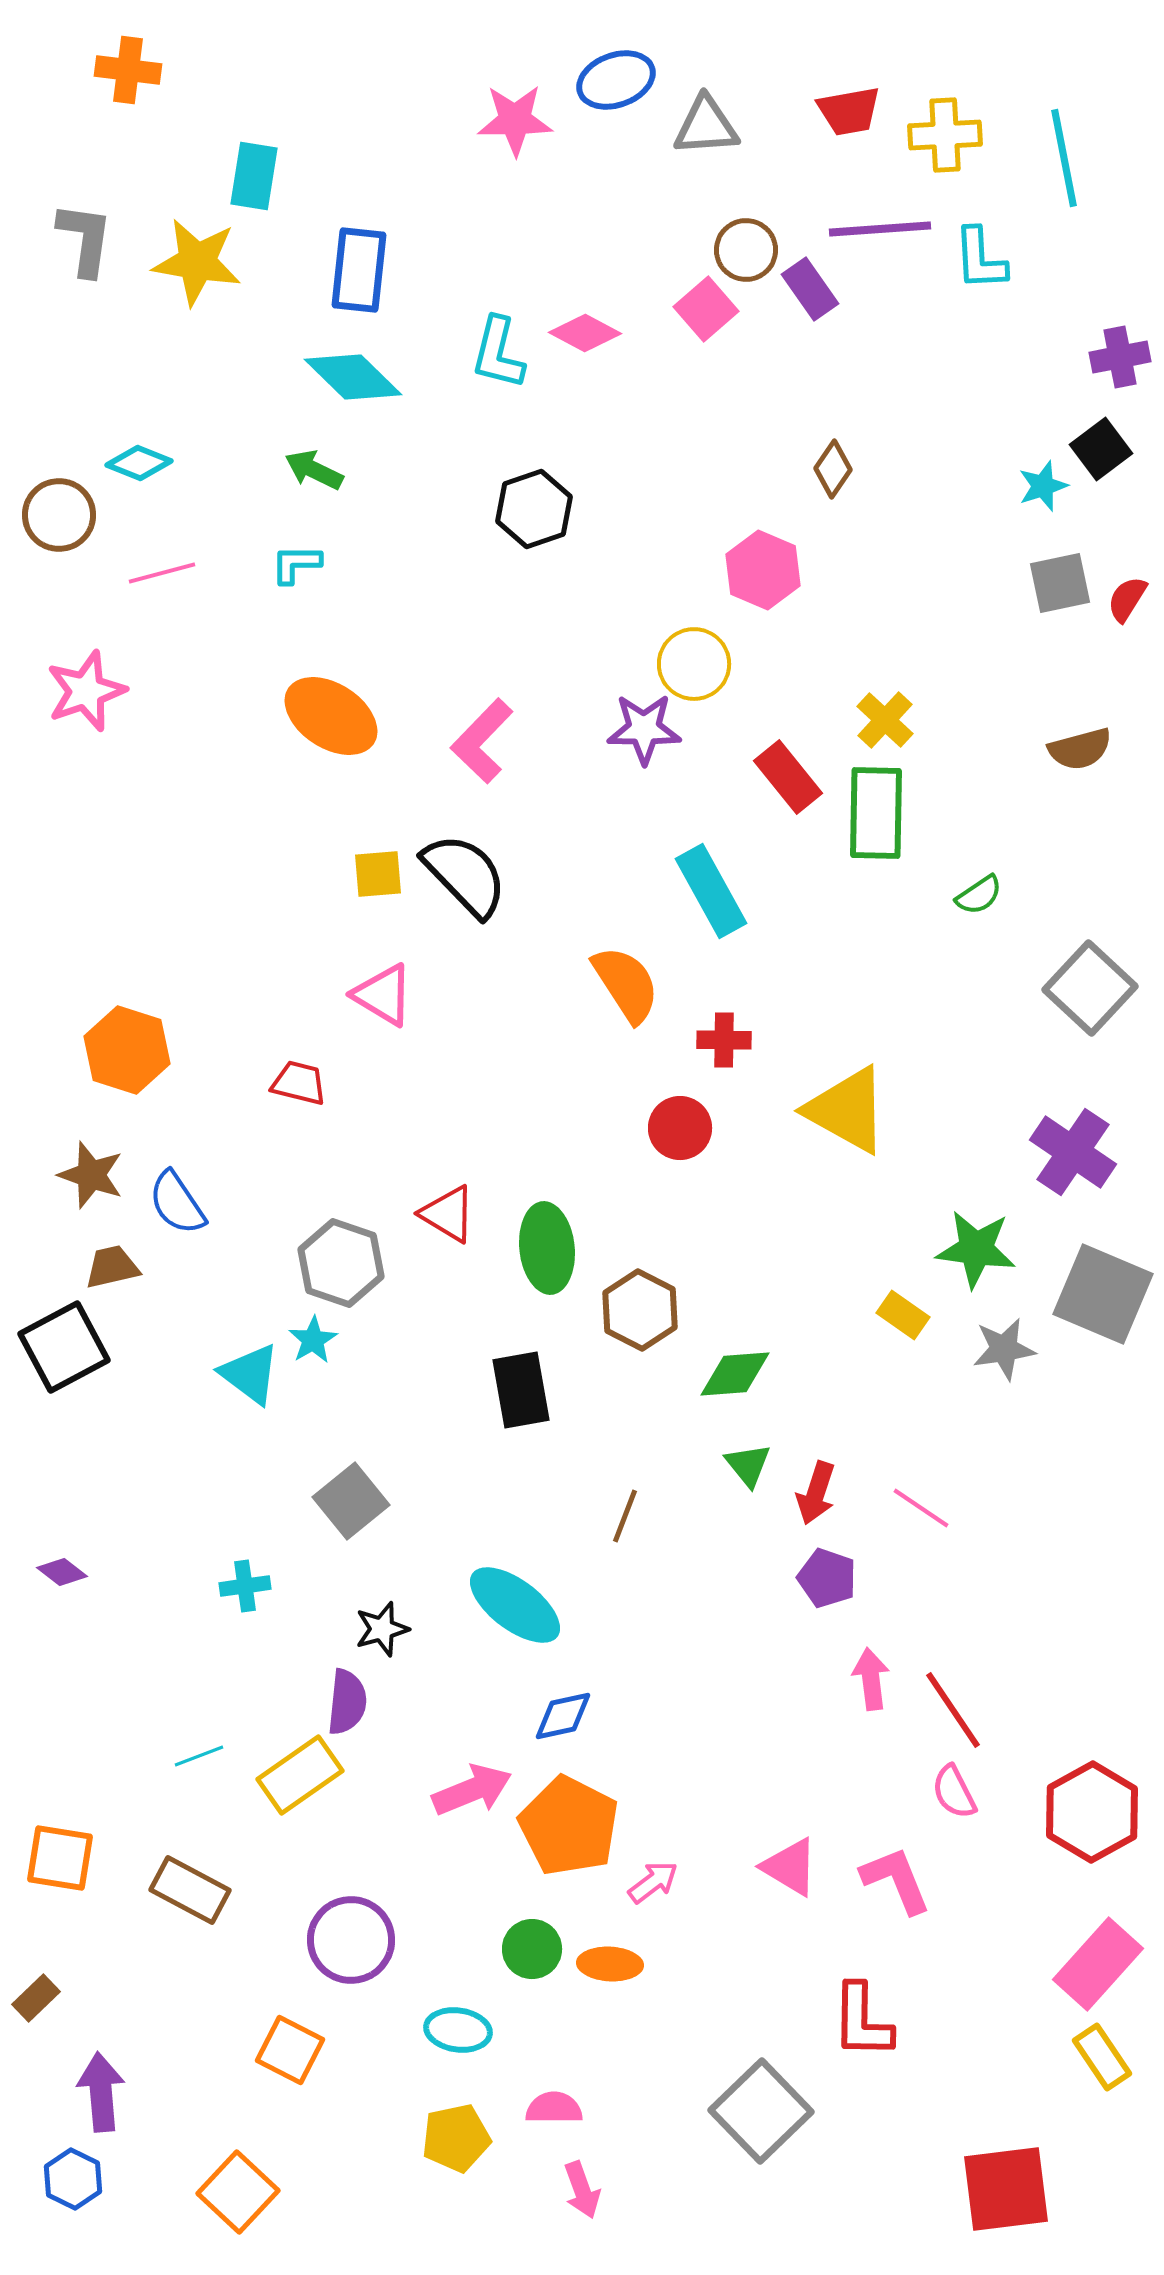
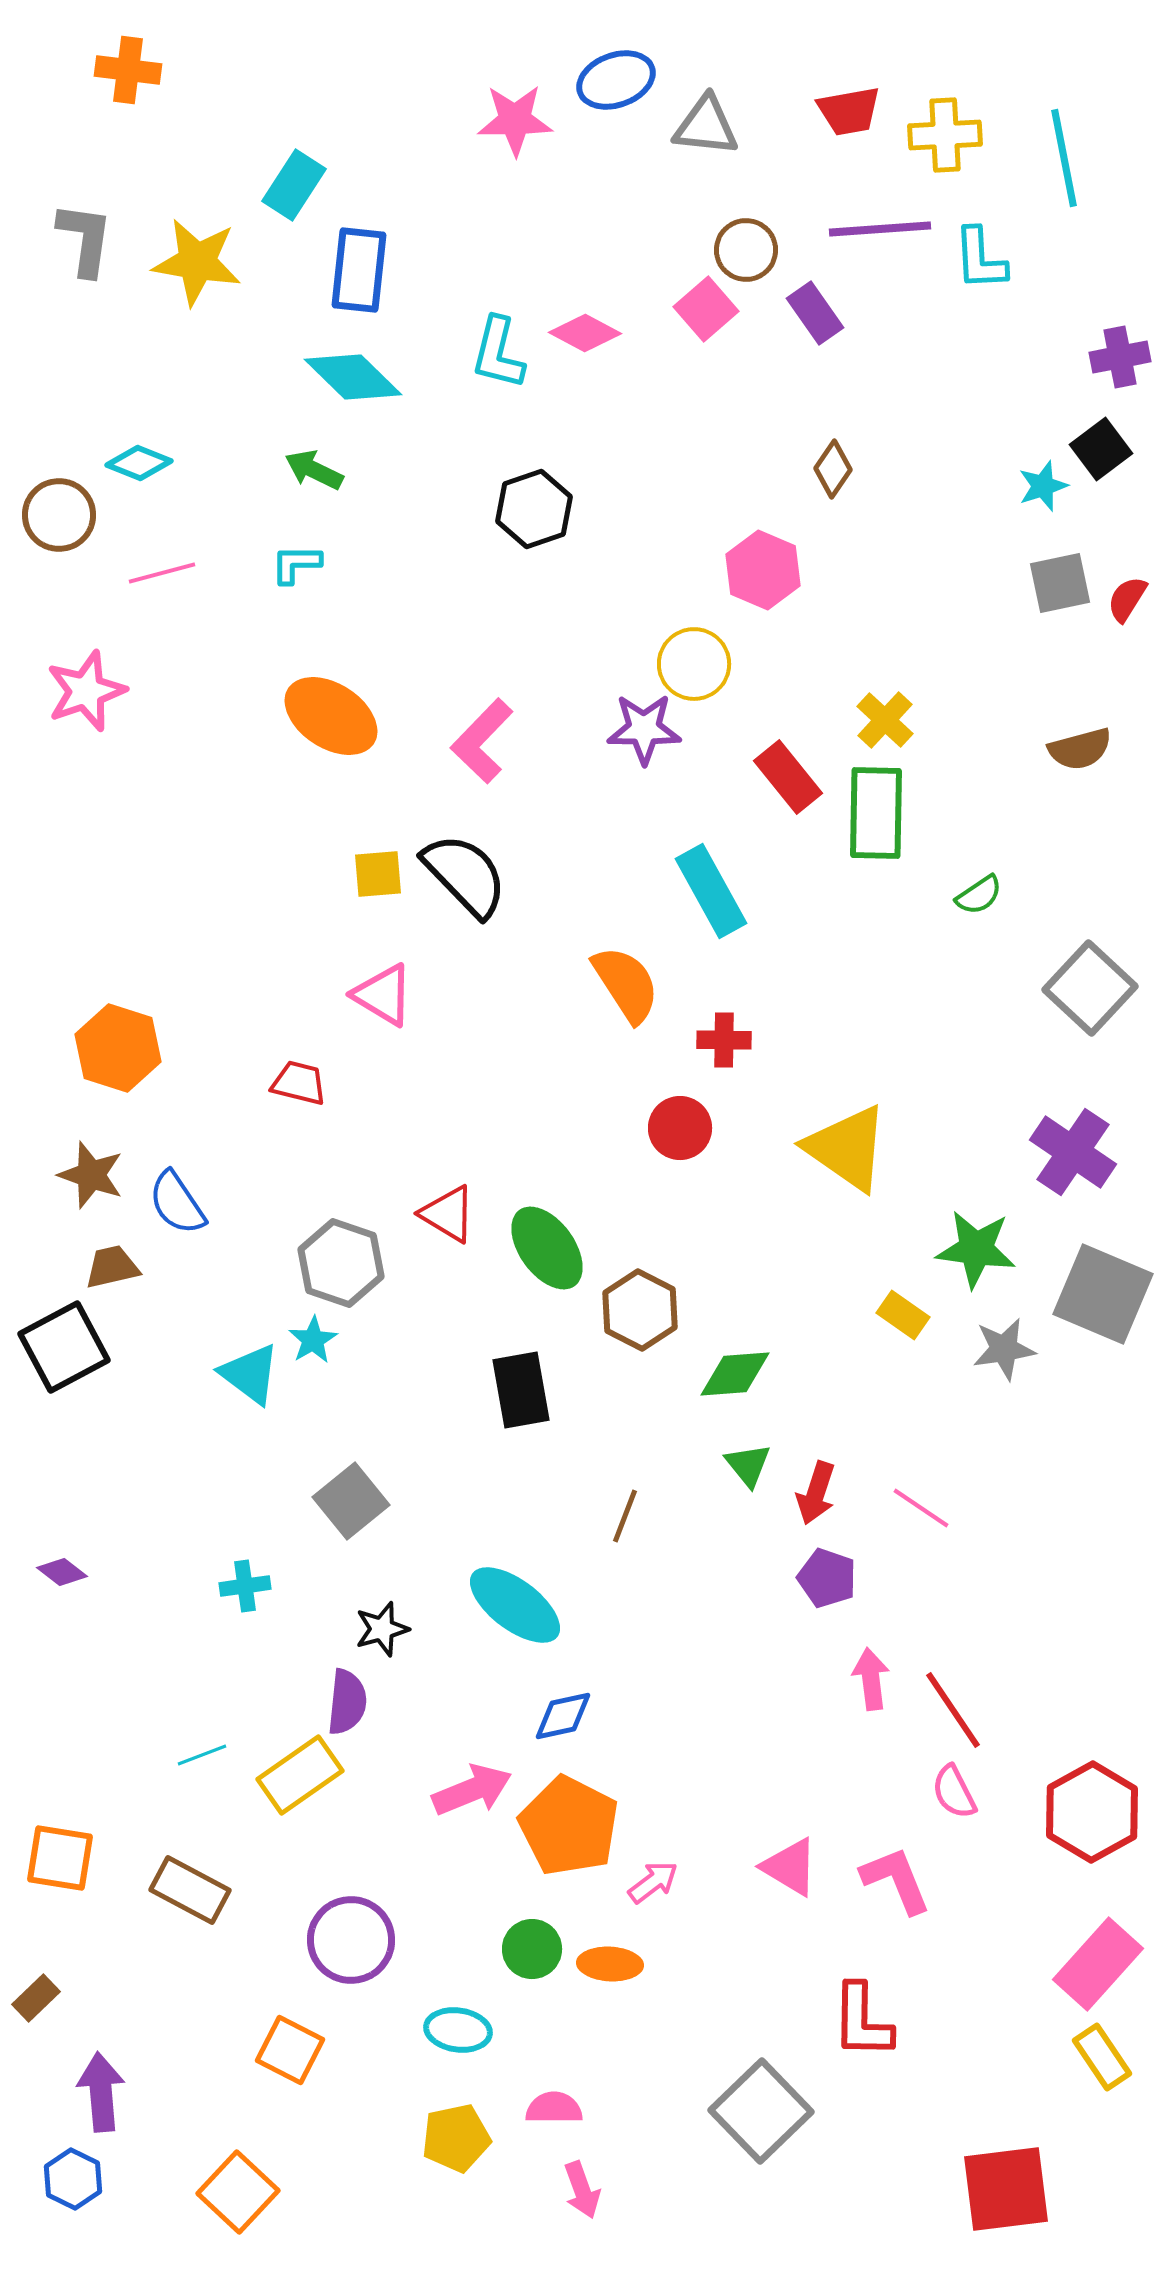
gray triangle at (706, 126): rotated 10 degrees clockwise
cyan rectangle at (254, 176): moved 40 px right, 9 px down; rotated 24 degrees clockwise
purple rectangle at (810, 289): moved 5 px right, 24 px down
orange hexagon at (127, 1050): moved 9 px left, 2 px up
yellow triangle at (847, 1110): moved 38 px down; rotated 6 degrees clockwise
green ellipse at (547, 1248): rotated 30 degrees counterclockwise
cyan line at (199, 1756): moved 3 px right, 1 px up
